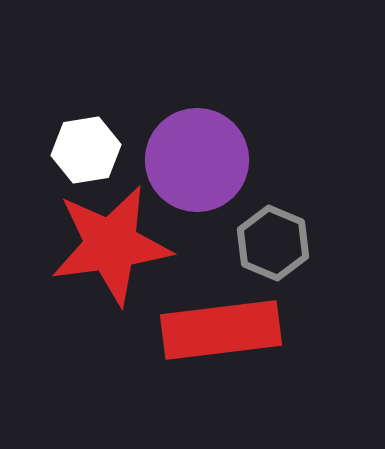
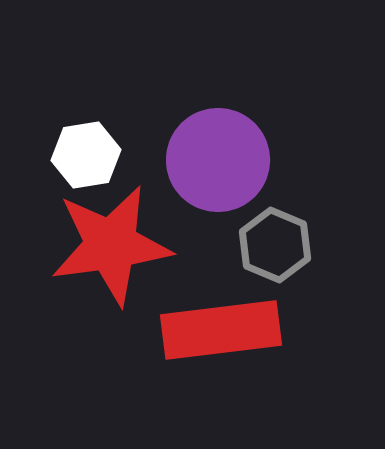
white hexagon: moved 5 px down
purple circle: moved 21 px right
gray hexagon: moved 2 px right, 2 px down
